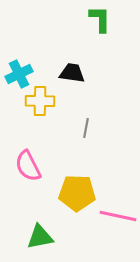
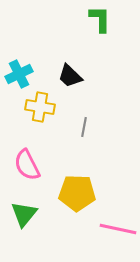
black trapezoid: moved 2 px left, 3 px down; rotated 144 degrees counterclockwise
yellow cross: moved 6 px down; rotated 8 degrees clockwise
gray line: moved 2 px left, 1 px up
pink semicircle: moved 1 px left, 1 px up
pink line: moved 13 px down
green triangle: moved 16 px left, 23 px up; rotated 40 degrees counterclockwise
